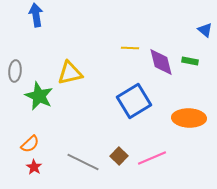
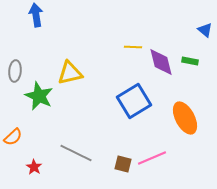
yellow line: moved 3 px right, 1 px up
orange ellipse: moved 4 px left; rotated 60 degrees clockwise
orange semicircle: moved 17 px left, 7 px up
brown square: moved 4 px right, 8 px down; rotated 30 degrees counterclockwise
gray line: moved 7 px left, 9 px up
